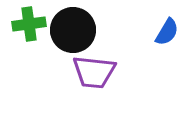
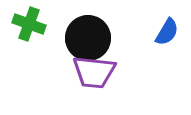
green cross: rotated 28 degrees clockwise
black circle: moved 15 px right, 8 px down
